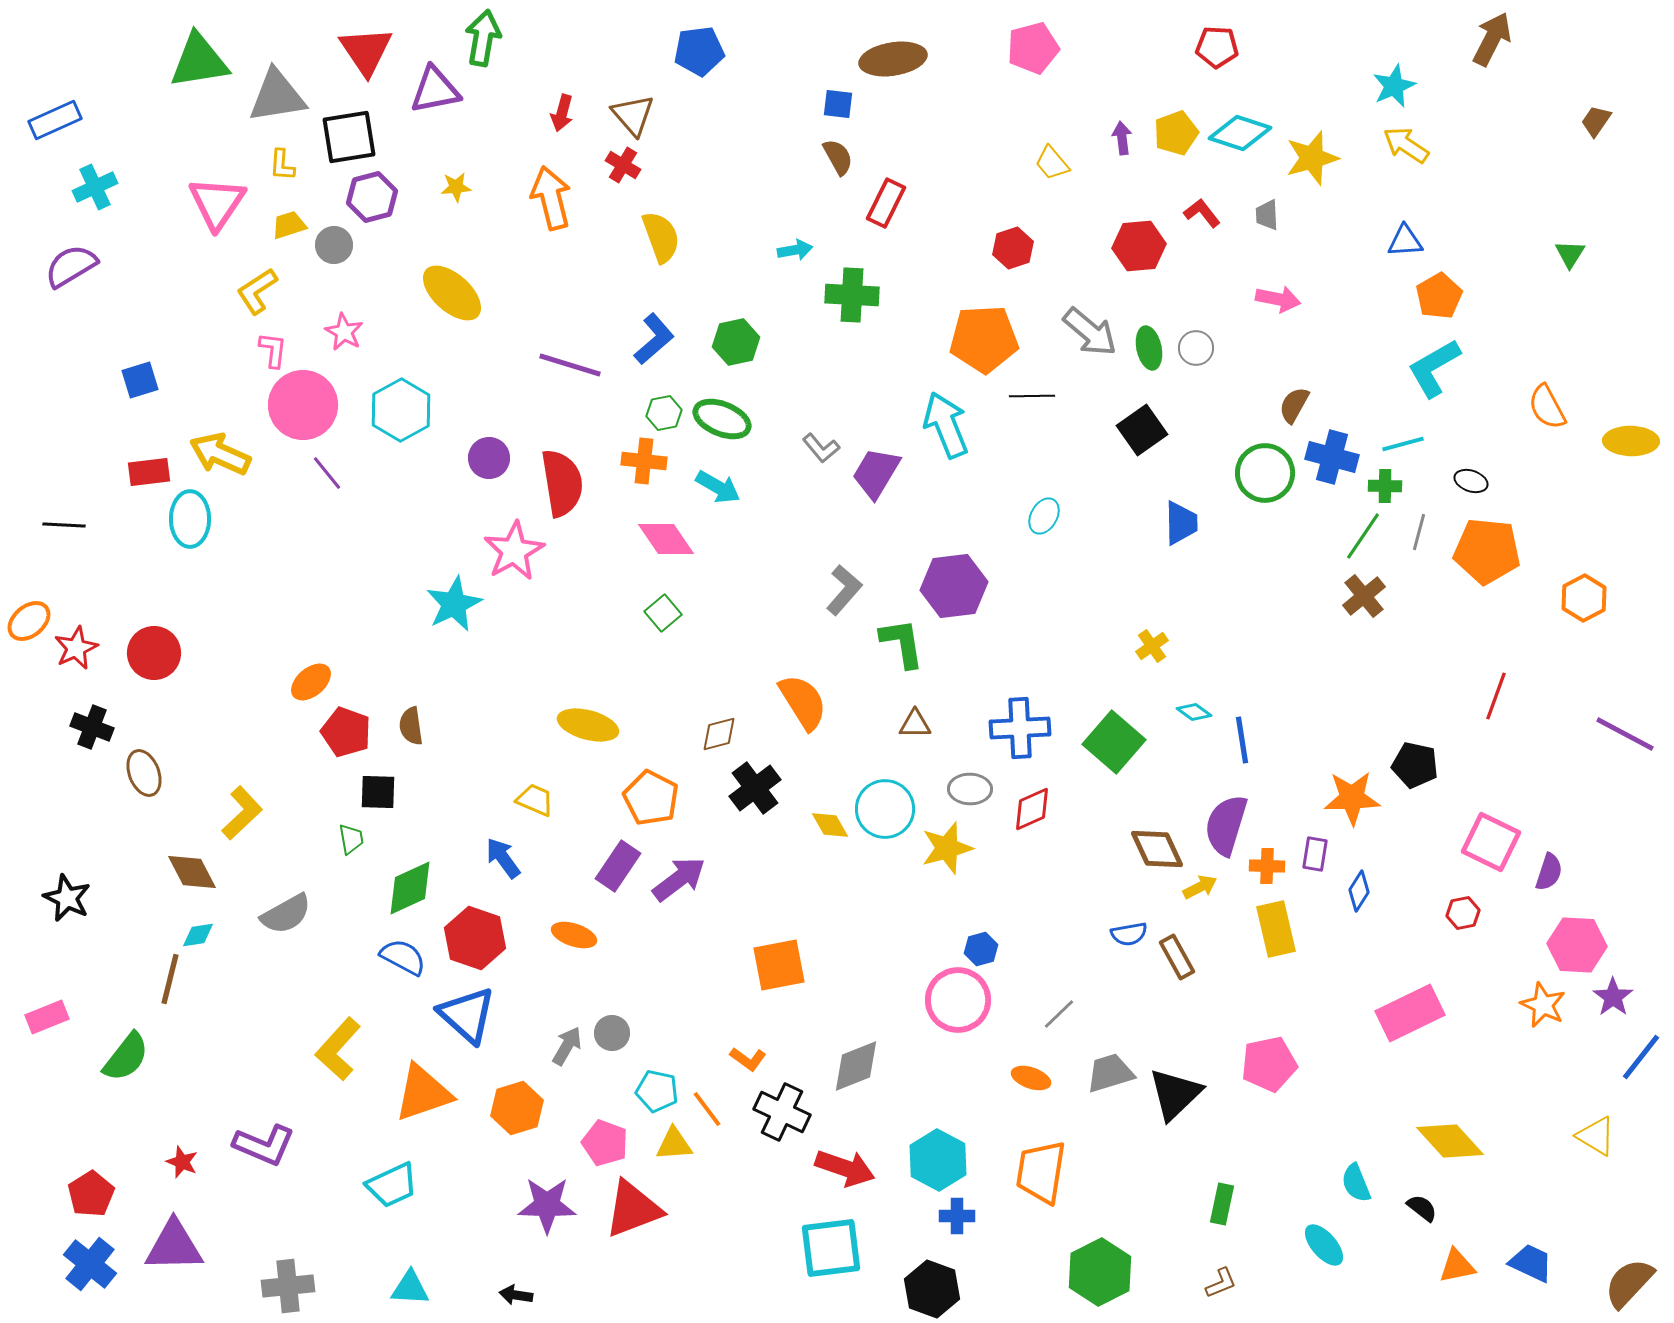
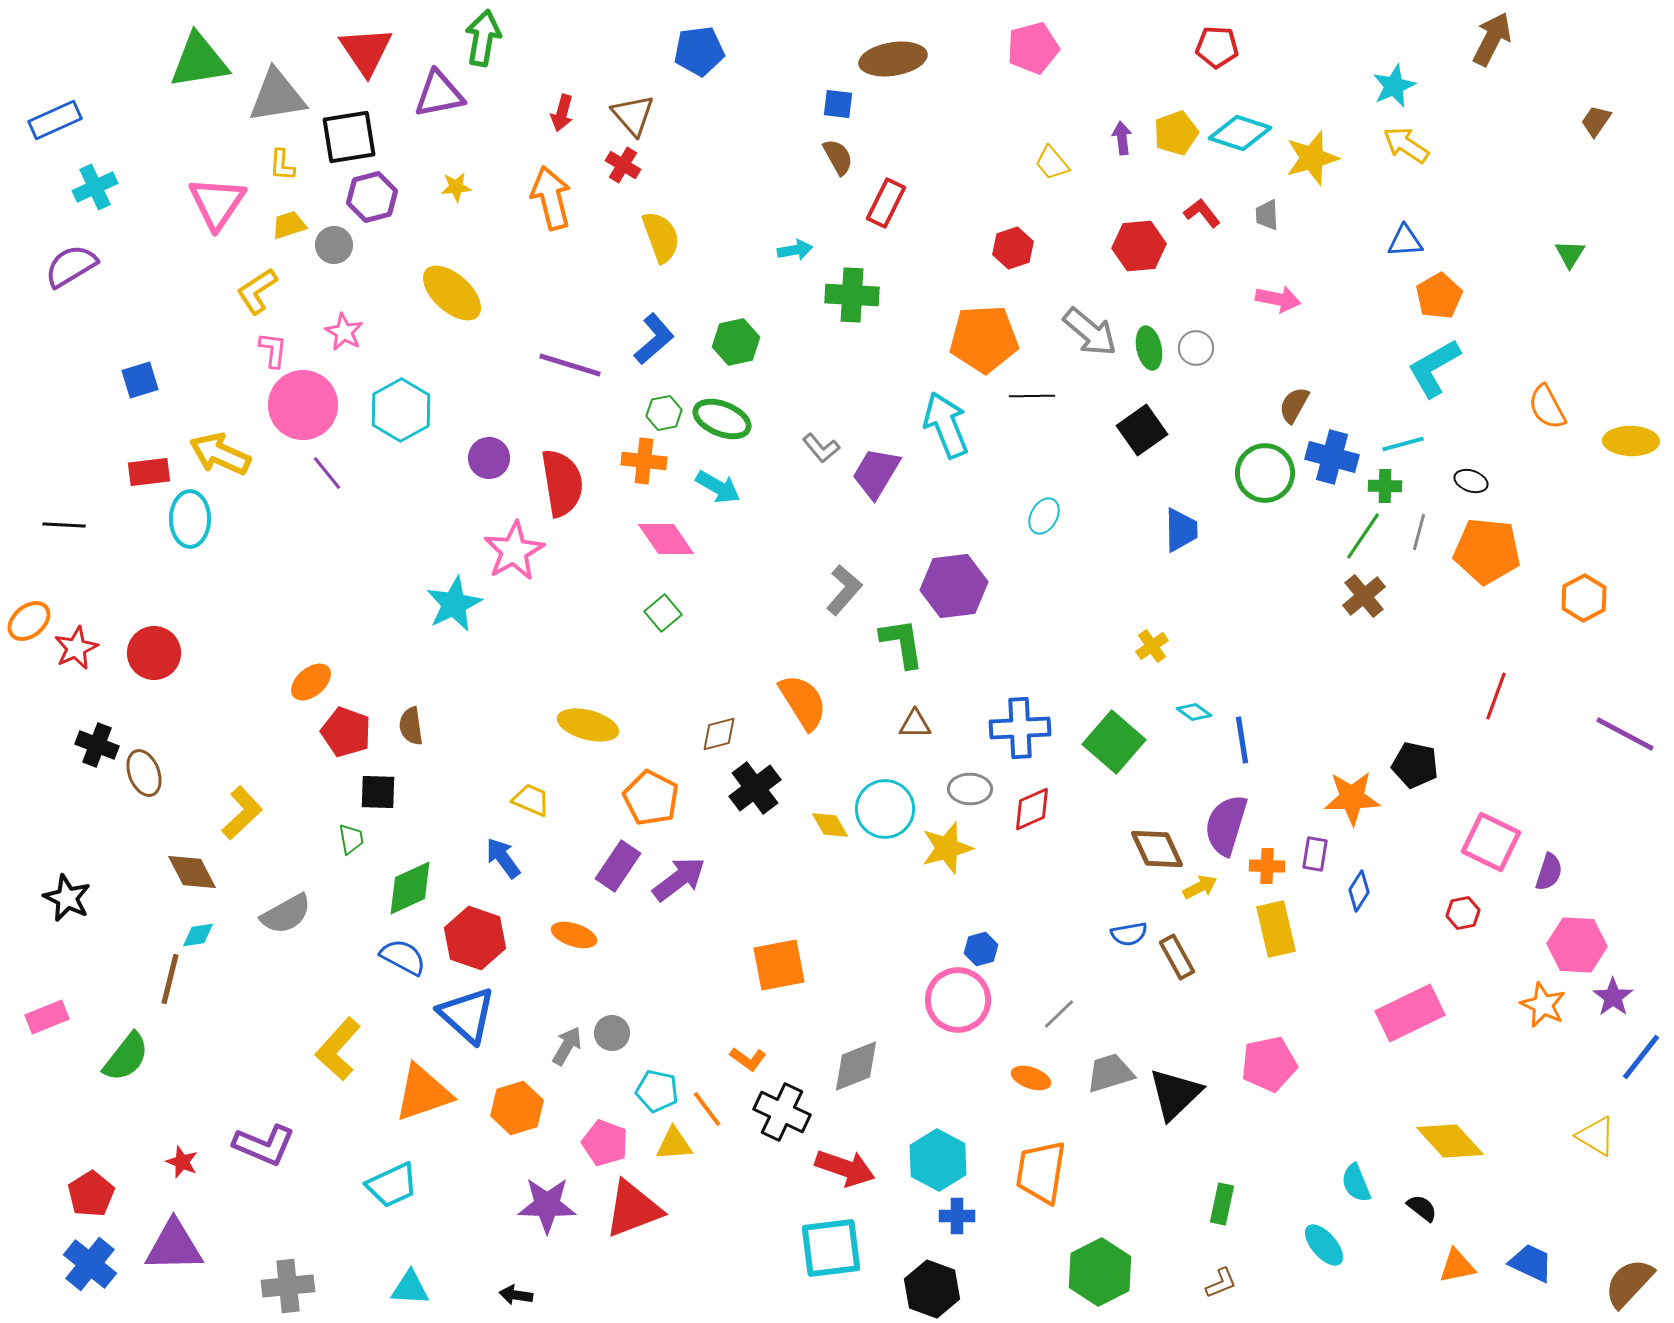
purple triangle at (435, 90): moved 4 px right, 4 px down
blue trapezoid at (1181, 523): moved 7 px down
black cross at (92, 727): moved 5 px right, 18 px down
yellow trapezoid at (535, 800): moved 4 px left
